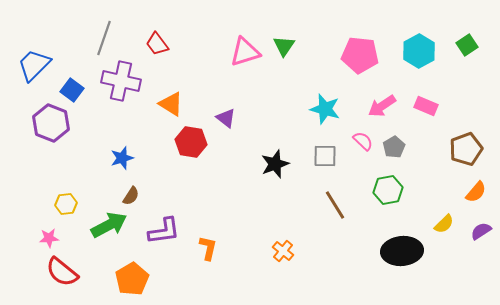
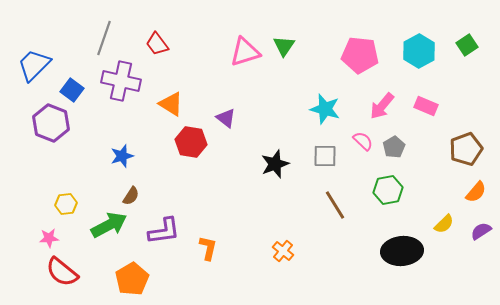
pink arrow: rotated 16 degrees counterclockwise
blue star: moved 2 px up
